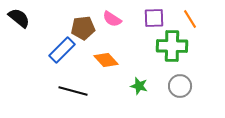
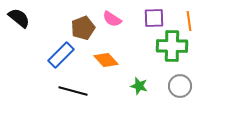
orange line: moved 1 px left, 2 px down; rotated 24 degrees clockwise
brown pentagon: rotated 15 degrees counterclockwise
blue rectangle: moved 1 px left, 5 px down
